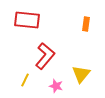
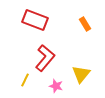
red rectangle: moved 8 px right; rotated 15 degrees clockwise
orange rectangle: moved 1 px left; rotated 40 degrees counterclockwise
red L-shape: moved 2 px down
